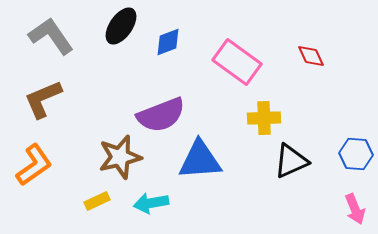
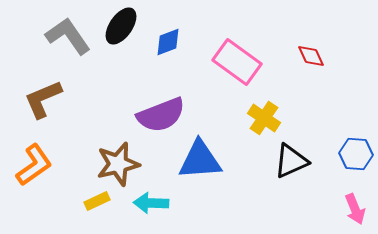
gray L-shape: moved 17 px right
yellow cross: rotated 36 degrees clockwise
brown star: moved 2 px left, 7 px down
cyan arrow: rotated 12 degrees clockwise
